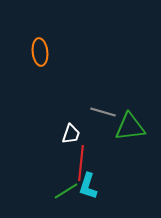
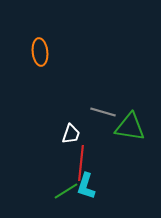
green triangle: rotated 16 degrees clockwise
cyan L-shape: moved 2 px left
